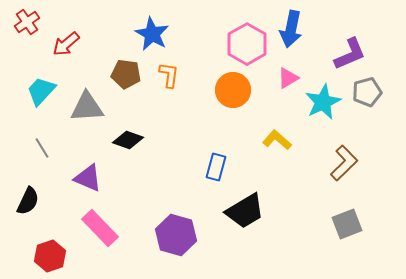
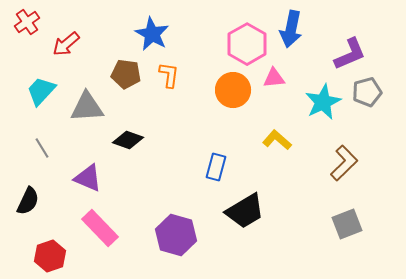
pink triangle: moved 14 px left; rotated 25 degrees clockwise
